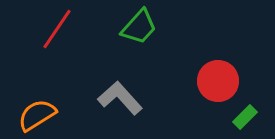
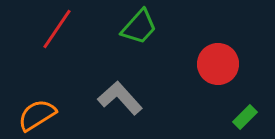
red circle: moved 17 px up
